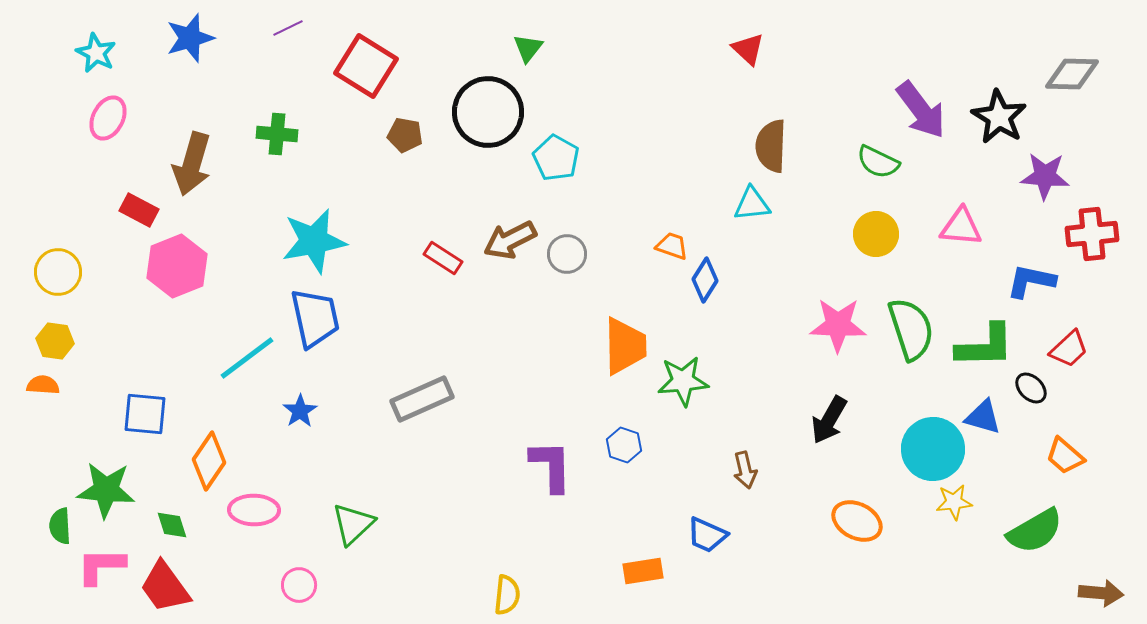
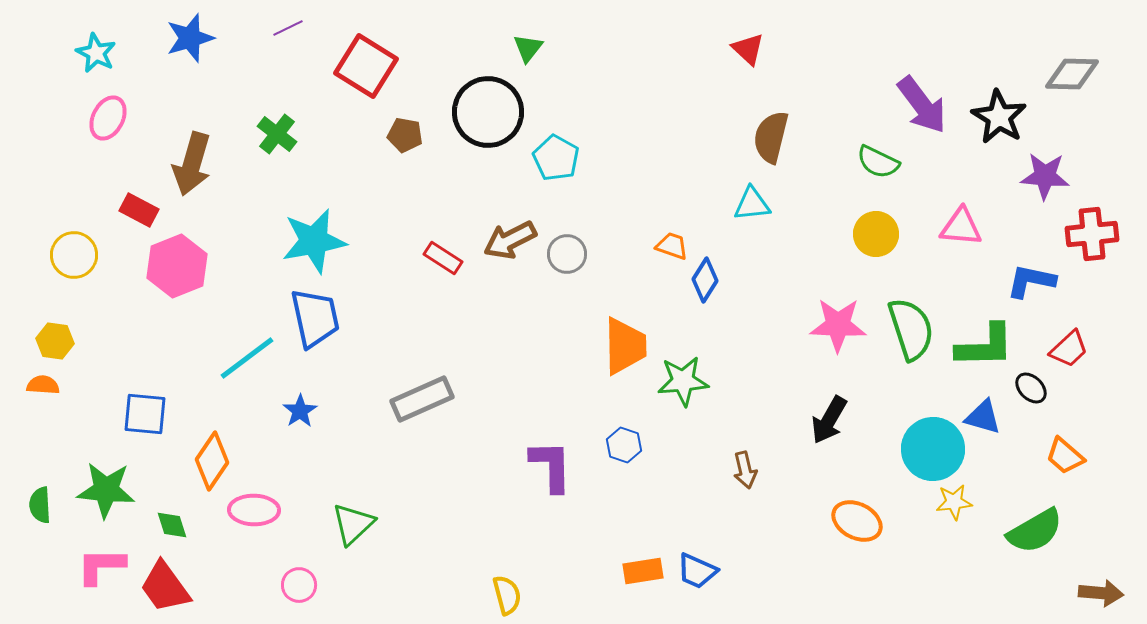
purple arrow at (921, 110): moved 1 px right, 5 px up
green cross at (277, 134): rotated 33 degrees clockwise
brown semicircle at (771, 146): moved 9 px up; rotated 12 degrees clockwise
yellow circle at (58, 272): moved 16 px right, 17 px up
orange diamond at (209, 461): moved 3 px right
green semicircle at (60, 526): moved 20 px left, 21 px up
blue trapezoid at (707, 535): moved 10 px left, 36 px down
yellow semicircle at (507, 595): rotated 21 degrees counterclockwise
